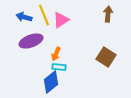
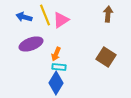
yellow line: moved 1 px right
purple ellipse: moved 3 px down
blue diamond: moved 5 px right, 1 px down; rotated 20 degrees counterclockwise
